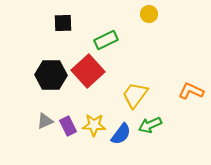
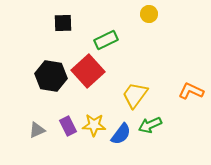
black hexagon: moved 1 px down; rotated 8 degrees clockwise
gray triangle: moved 8 px left, 9 px down
